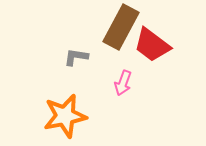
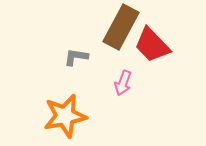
red trapezoid: rotated 9 degrees clockwise
